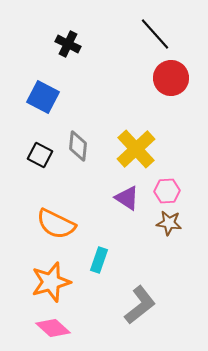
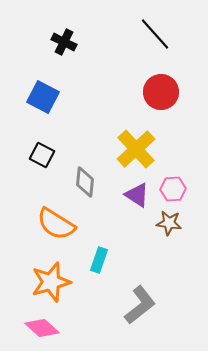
black cross: moved 4 px left, 2 px up
red circle: moved 10 px left, 14 px down
gray diamond: moved 7 px right, 36 px down
black square: moved 2 px right
pink hexagon: moved 6 px right, 2 px up
purple triangle: moved 10 px right, 3 px up
orange semicircle: rotated 6 degrees clockwise
pink diamond: moved 11 px left
